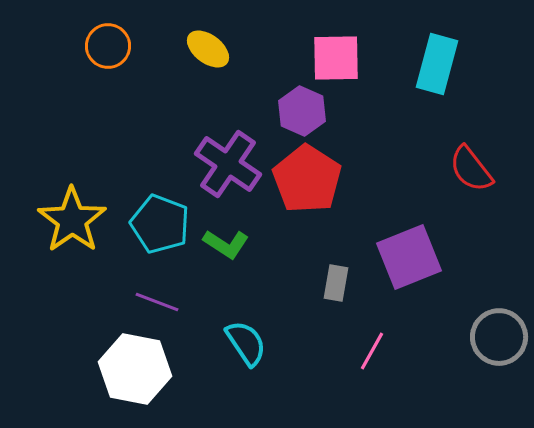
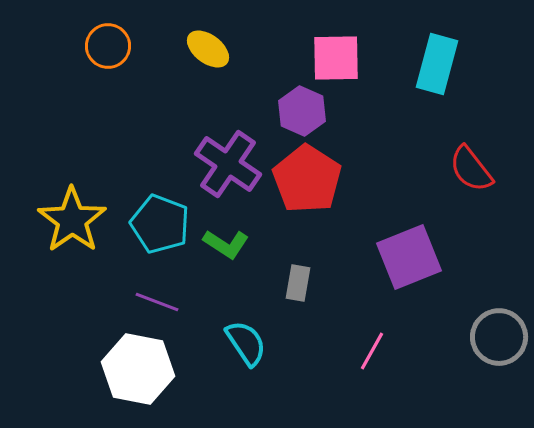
gray rectangle: moved 38 px left
white hexagon: moved 3 px right
